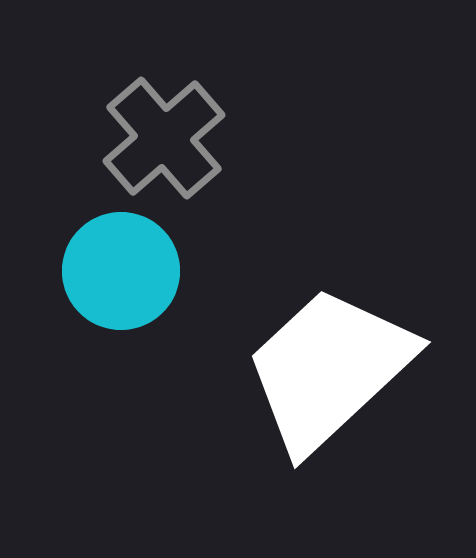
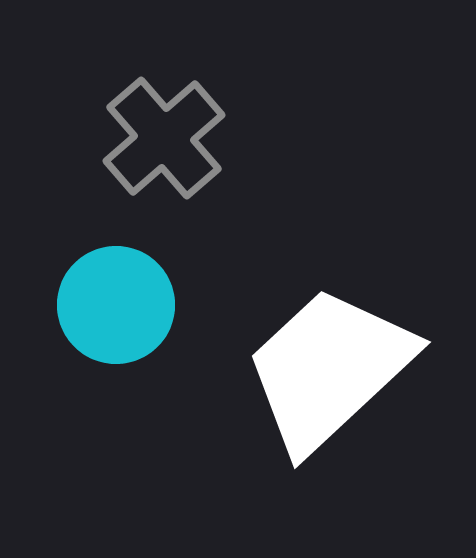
cyan circle: moved 5 px left, 34 px down
